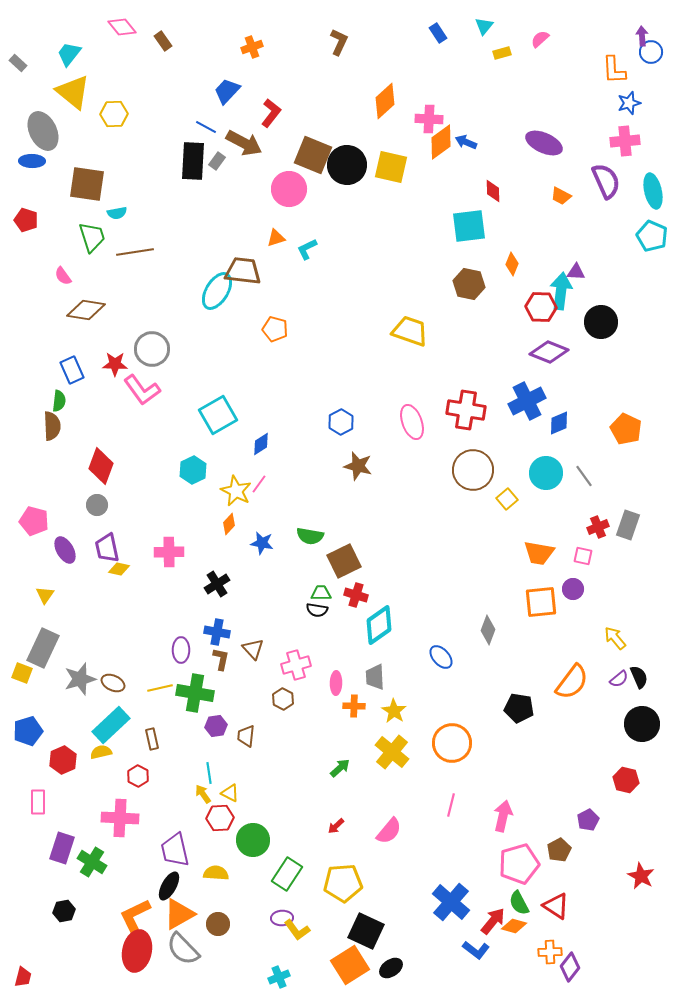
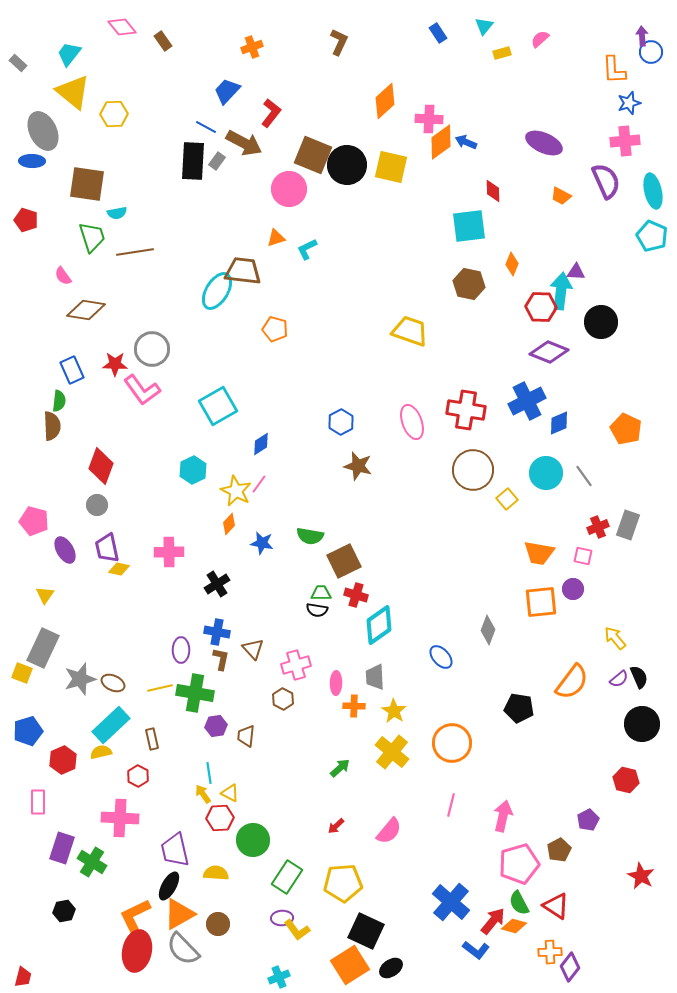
cyan square at (218, 415): moved 9 px up
green rectangle at (287, 874): moved 3 px down
